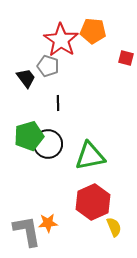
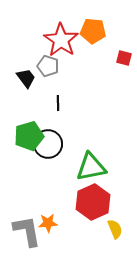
red square: moved 2 px left
green triangle: moved 1 px right, 11 px down
yellow semicircle: moved 1 px right, 2 px down
